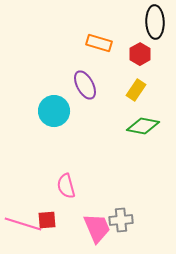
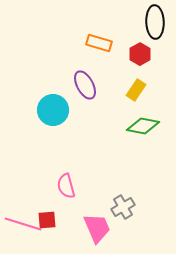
cyan circle: moved 1 px left, 1 px up
gray cross: moved 2 px right, 13 px up; rotated 25 degrees counterclockwise
